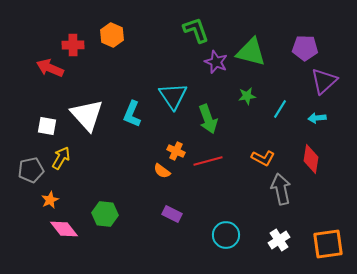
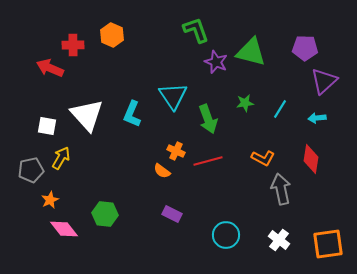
green star: moved 2 px left, 7 px down
white cross: rotated 20 degrees counterclockwise
